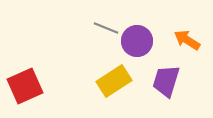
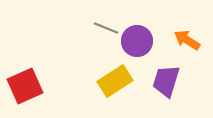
yellow rectangle: moved 1 px right
